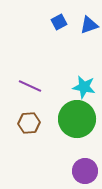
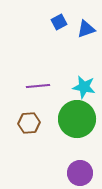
blue triangle: moved 3 px left, 4 px down
purple line: moved 8 px right; rotated 30 degrees counterclockwise
purple circle: moved 5 px left, 2 px down
